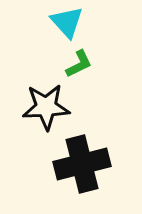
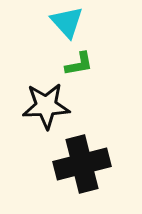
green L-shape: rotated 16 degrees clockwise
black star: moved 1 px up
